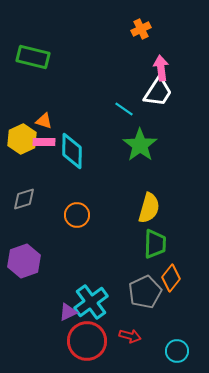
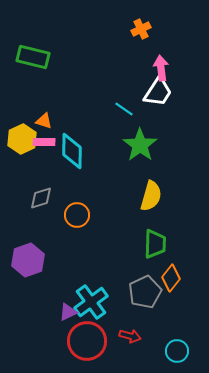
gray diamond: moved 17 px right, 1 px up
yellow semicircle: moved 2 px right, 12 px up
purple hexagon: moved 4 px right, 1 px up
